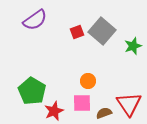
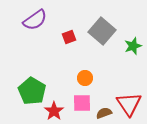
red square: moved 8 px left, 5 px down
orange circle: moved 3 px left, 3 px up
red star: rotated 12 degrees counterclockwise
